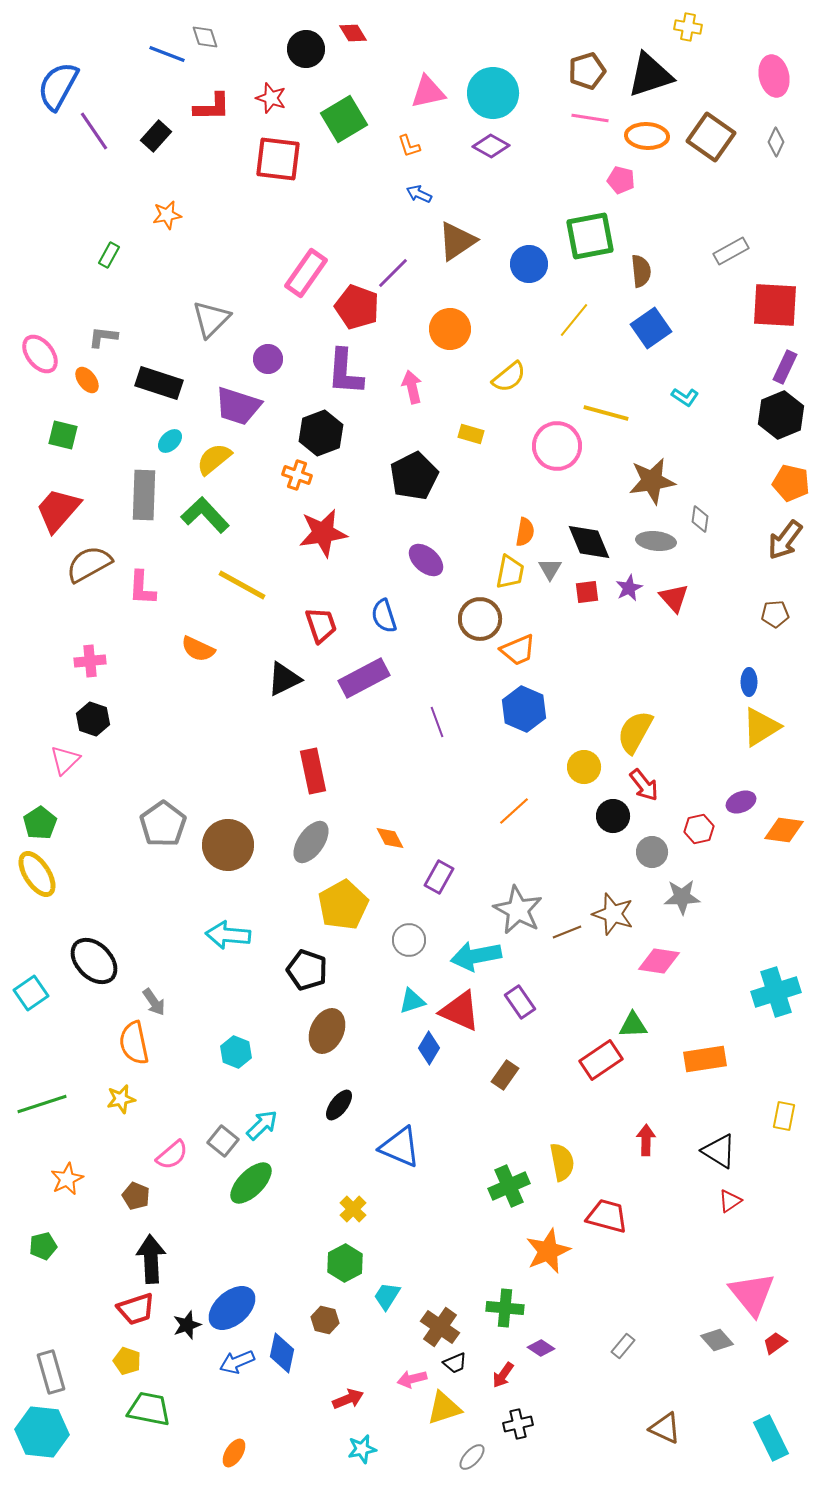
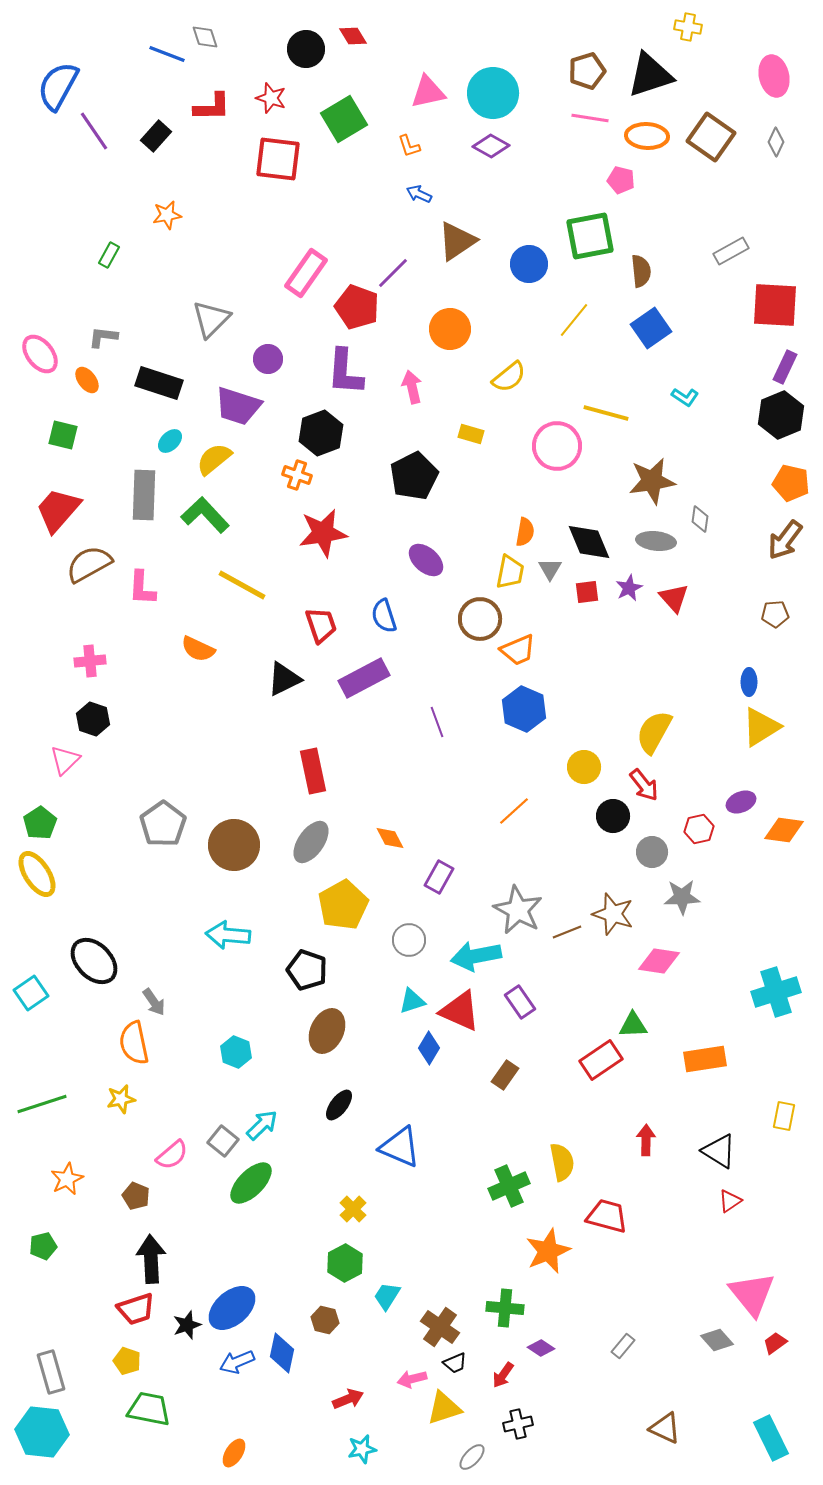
red diamond at (353, 33): moved 3 px down
yellow semicircle at (635, 732): moved 19 px right
brown circle at (228, 845): moved 6 px right
